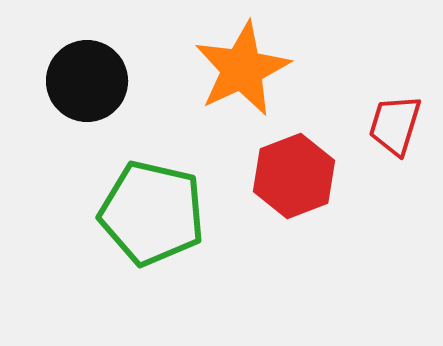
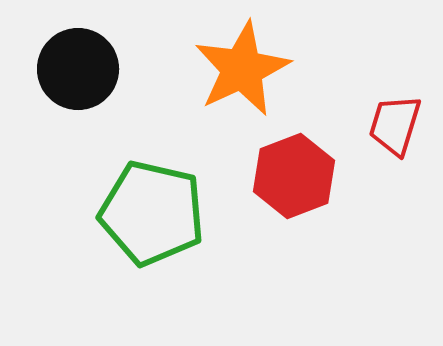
black circle: moved 9 px left, 12 px up
